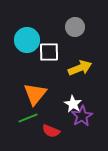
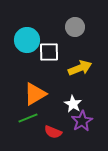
orange triangle: rotated 20 degrees clockwise
purple star: moved 5 px down
red semicircle: moved 2 px right, 1 px down
